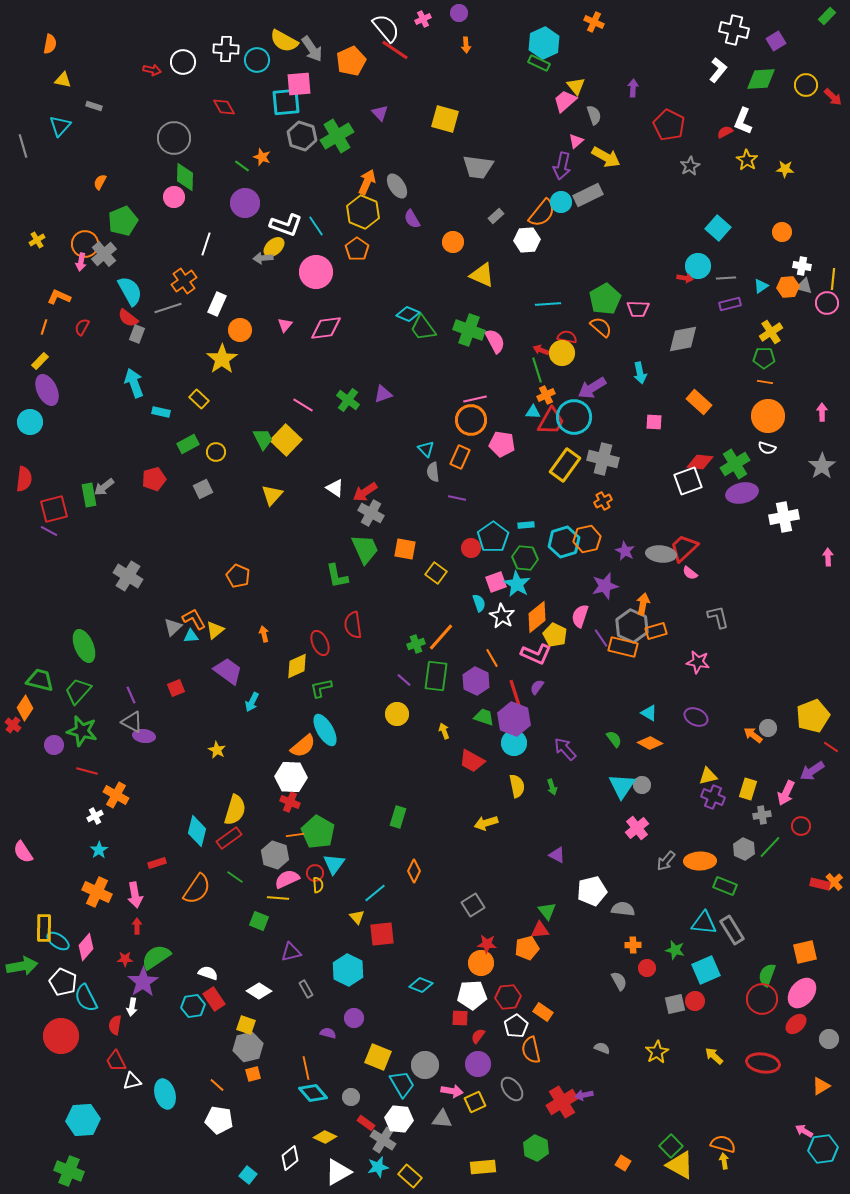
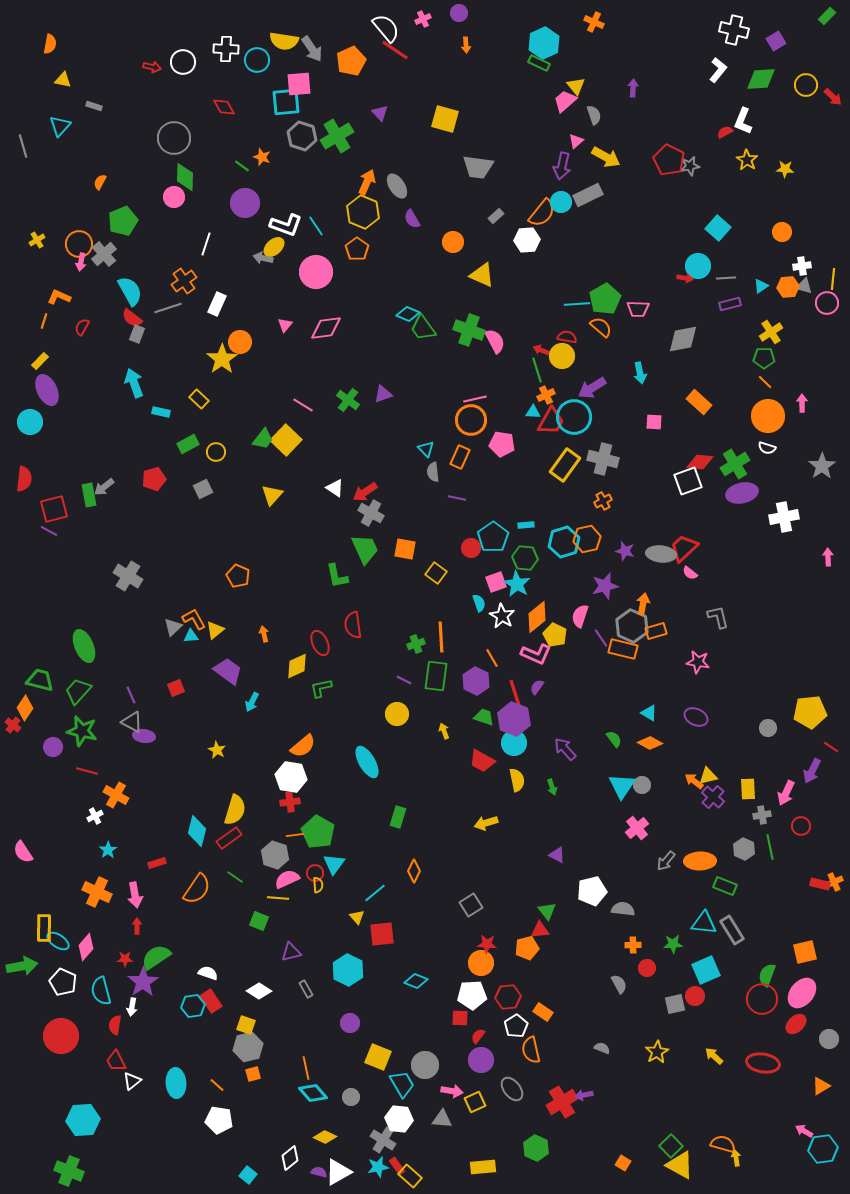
yellow semicircle at (284, 41): rotated 20 degrees counterclockwise
red arrow at (152, 70): moved 3 px up
red pentagon at (669, 125): moved 35 px down
gray star at (690, 166): rotated 18 degrees clockwise
orange circle at (85, 244): moved 6 px left
gray arrow at (263, 258): rotated 18 degrees clockwise
white cross at (802, 266): rotated 18 degrees counterclockwise
cyan line at (548, 304): moved 29 px right
red semicircle at (128, 318): moved 4 px right
orange line at (44, 327): moved 6 px up
orange circle at (240, 330): moved 12 px down
yellow circle at (562, 353): moved 3 px down
orange line at (765, 382): rotated 35 degrees clockwise
pink arrow at (822, 412): moved 20 px left, 9 px up
green trapezoid at (263, 439): rotated 65 degrees clockwise
purple star at (625, 551): rotated 12 degrees counterclockwise
orange line at (441, 637): rotated 44 degrees counterclockwise
orange rectangle at (623, 647): moved 2 px down
purple line at (404, 680): rotated 14 degrees counterclockwise
yellow pentagon at (813, 716): moved 3 px left, 4 px up; rotated 16 degrees clockwise
cyan ellipse at (325, 730): moved 42 px right, 32 px down
orange arrow at (753, 735): moved 59 px left, 46 px down
purple circle at (54, 745): moved 1 px left, 2 px down
red trapezoid at (472, 761): moved 10 px right
purple arrow at (812, 771): rotated 30 degrees counterclockwise
white hexagon at (291, 777): rotated 8 degrees clockwise
yellow semicircle at (517, 786): moved 6 px up
yellow rectangle at (748, 789): rotated 20 degrees counterclockwise
purple cross at (713, 797): rotated 20 degrees clockwise
red cross at (290, 802): rotated 30 degrees counterclockwise
green line at (770, 847): rotated 55 degrees counterclockwise
cyan star at (99, 850): moved 9 px right
orange cross at (834, 882): rotated 18 degrees clockwise
gray square at (473, 905): moved 2 px left
green star at (675, 950): moved 2 px left, 6 px up; rotated 18 degrees counterclockwise
gray semicircle at (619, 981): moved 3 px down
cyan diamond at (421, 985): moved 5 px left, 4 px up
cyan semicircle at (86, 998): moved 15 px right, 7 px up; rotated 12 degrees clockwise
red rectangle at (214, 999): moved 3 px left, 2 px down
red circle at (695, 1001): moved 5 px up
purple circle at (354, 1018): moved 4 px left, 5 px down
purple semicircle at (328, 1033): moved 9 px left, 139 px down
purple circle at (478, 1064): moved 3 px right, 4 px up
white triangle at (132, 1081): rotated 24 degrees counterclockwise
cyan ellipse at (165, 1094): moved 11 px right, 11 px up; rotated 12 degrees clockwise
red rectangle at (366, 1123): moved 31 px right, 43 px down; rotated 18 degrees clockwise
yellow arrow at (724, 1161): moved 12 px right, 3 px up
